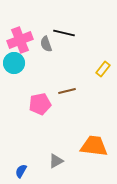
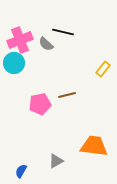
black line: moved 1 px left, 1 px up
gray semicircle: rotated 28 degrees counterclockwise
brown line: moved 4 px down
